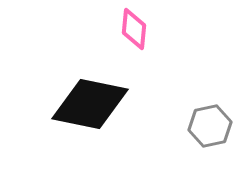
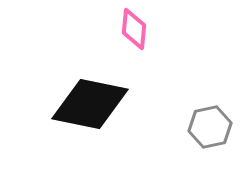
gray hexagon: moved 1 px down
